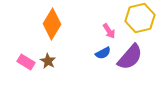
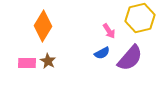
orange diamond: moved 9 px left, 2 px down
blue semicircle: moved 1 px left
purple semicircle: moved 1 px down
pink rectangle: moved 1 px right, 1 px down; rotated 30 degrees counterclockwise
